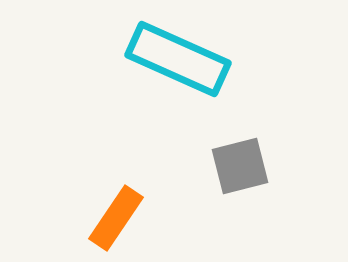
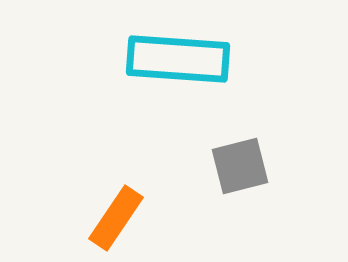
cyan rectangle: rotated 20 degrees counterclockwise
